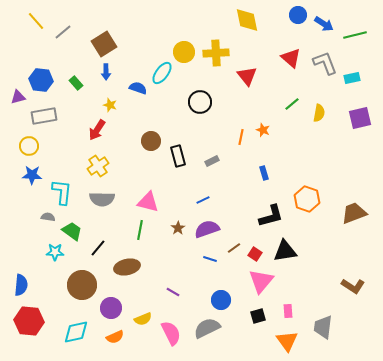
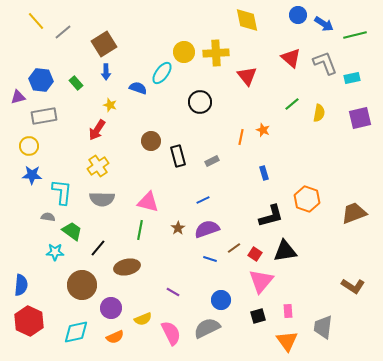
red hexagon at (29, 321): rotated 20 degrees clockwise
